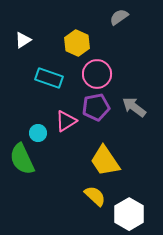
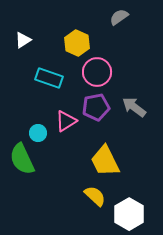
pink circle: moved 2 px up
yellow trapezoid: rotated 8 degrees clockwise
